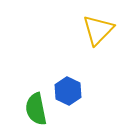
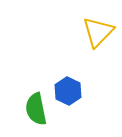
yellow triangle: moved 2 px down
